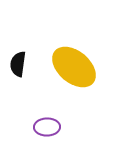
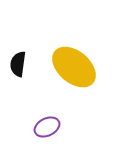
purple ellipse: rotated 25 degrees counterclockwise
